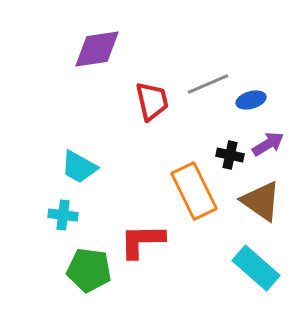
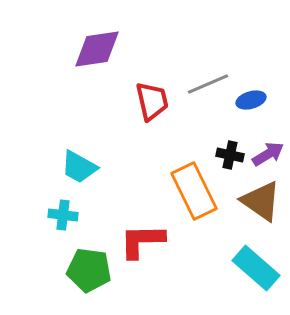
purple arrow: moved 10 px down
